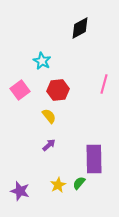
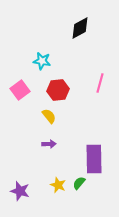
cyan star: rotated 18 degrees counterclockwise
pink line: moved 4 px left, 1 px up
purple arrow: moved 1 px up; rotated 40 degrees clockwise
yellow star: rotated 21 degrees counterclockwise
